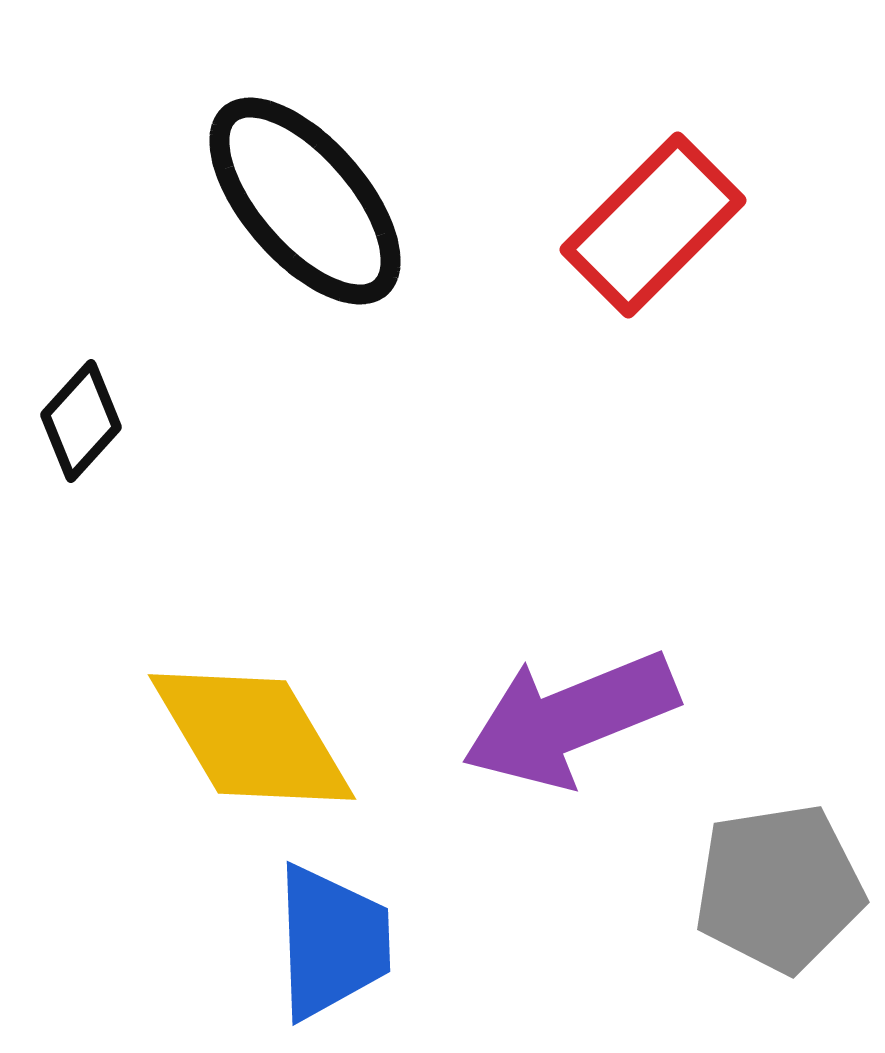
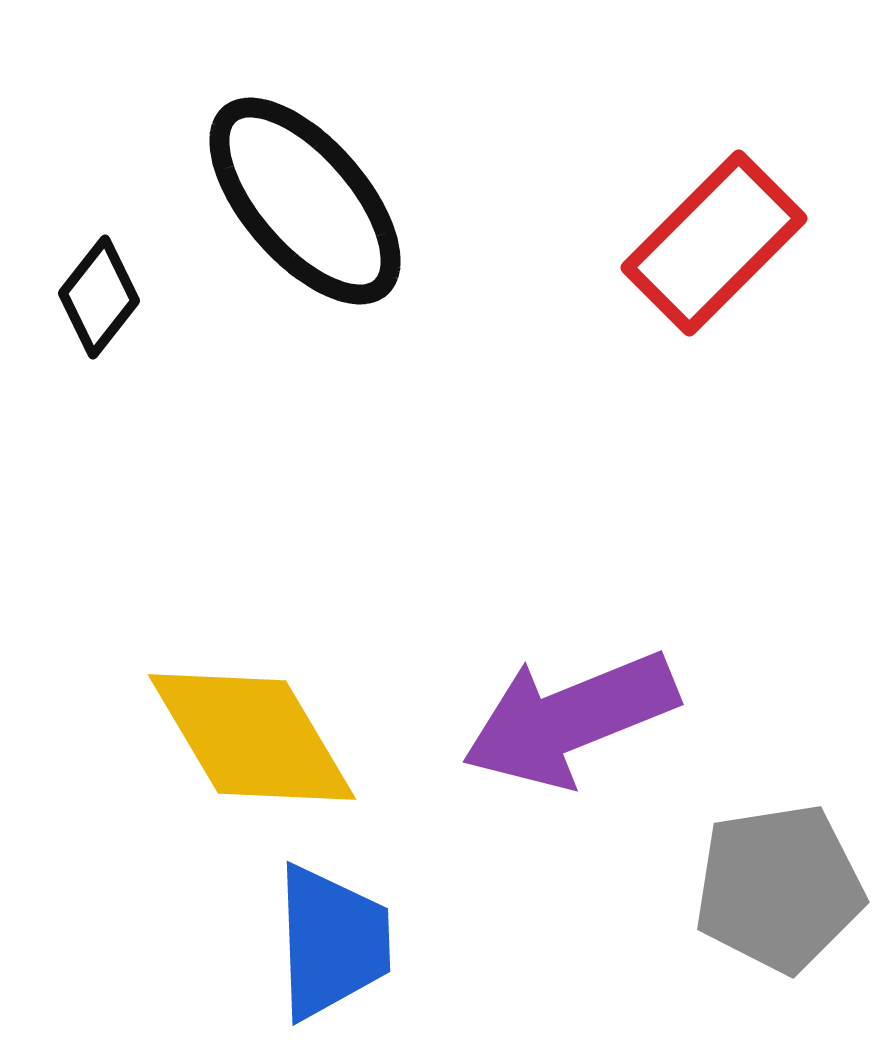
red rectangle: moved 61 px right, 18 px down
black diamond: moved 18 px right, 124 px up; rotated 4 degrees counterclockwise
